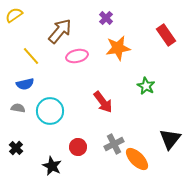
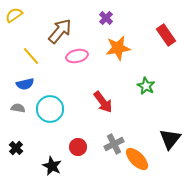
cyan circle: moved 2 px up
